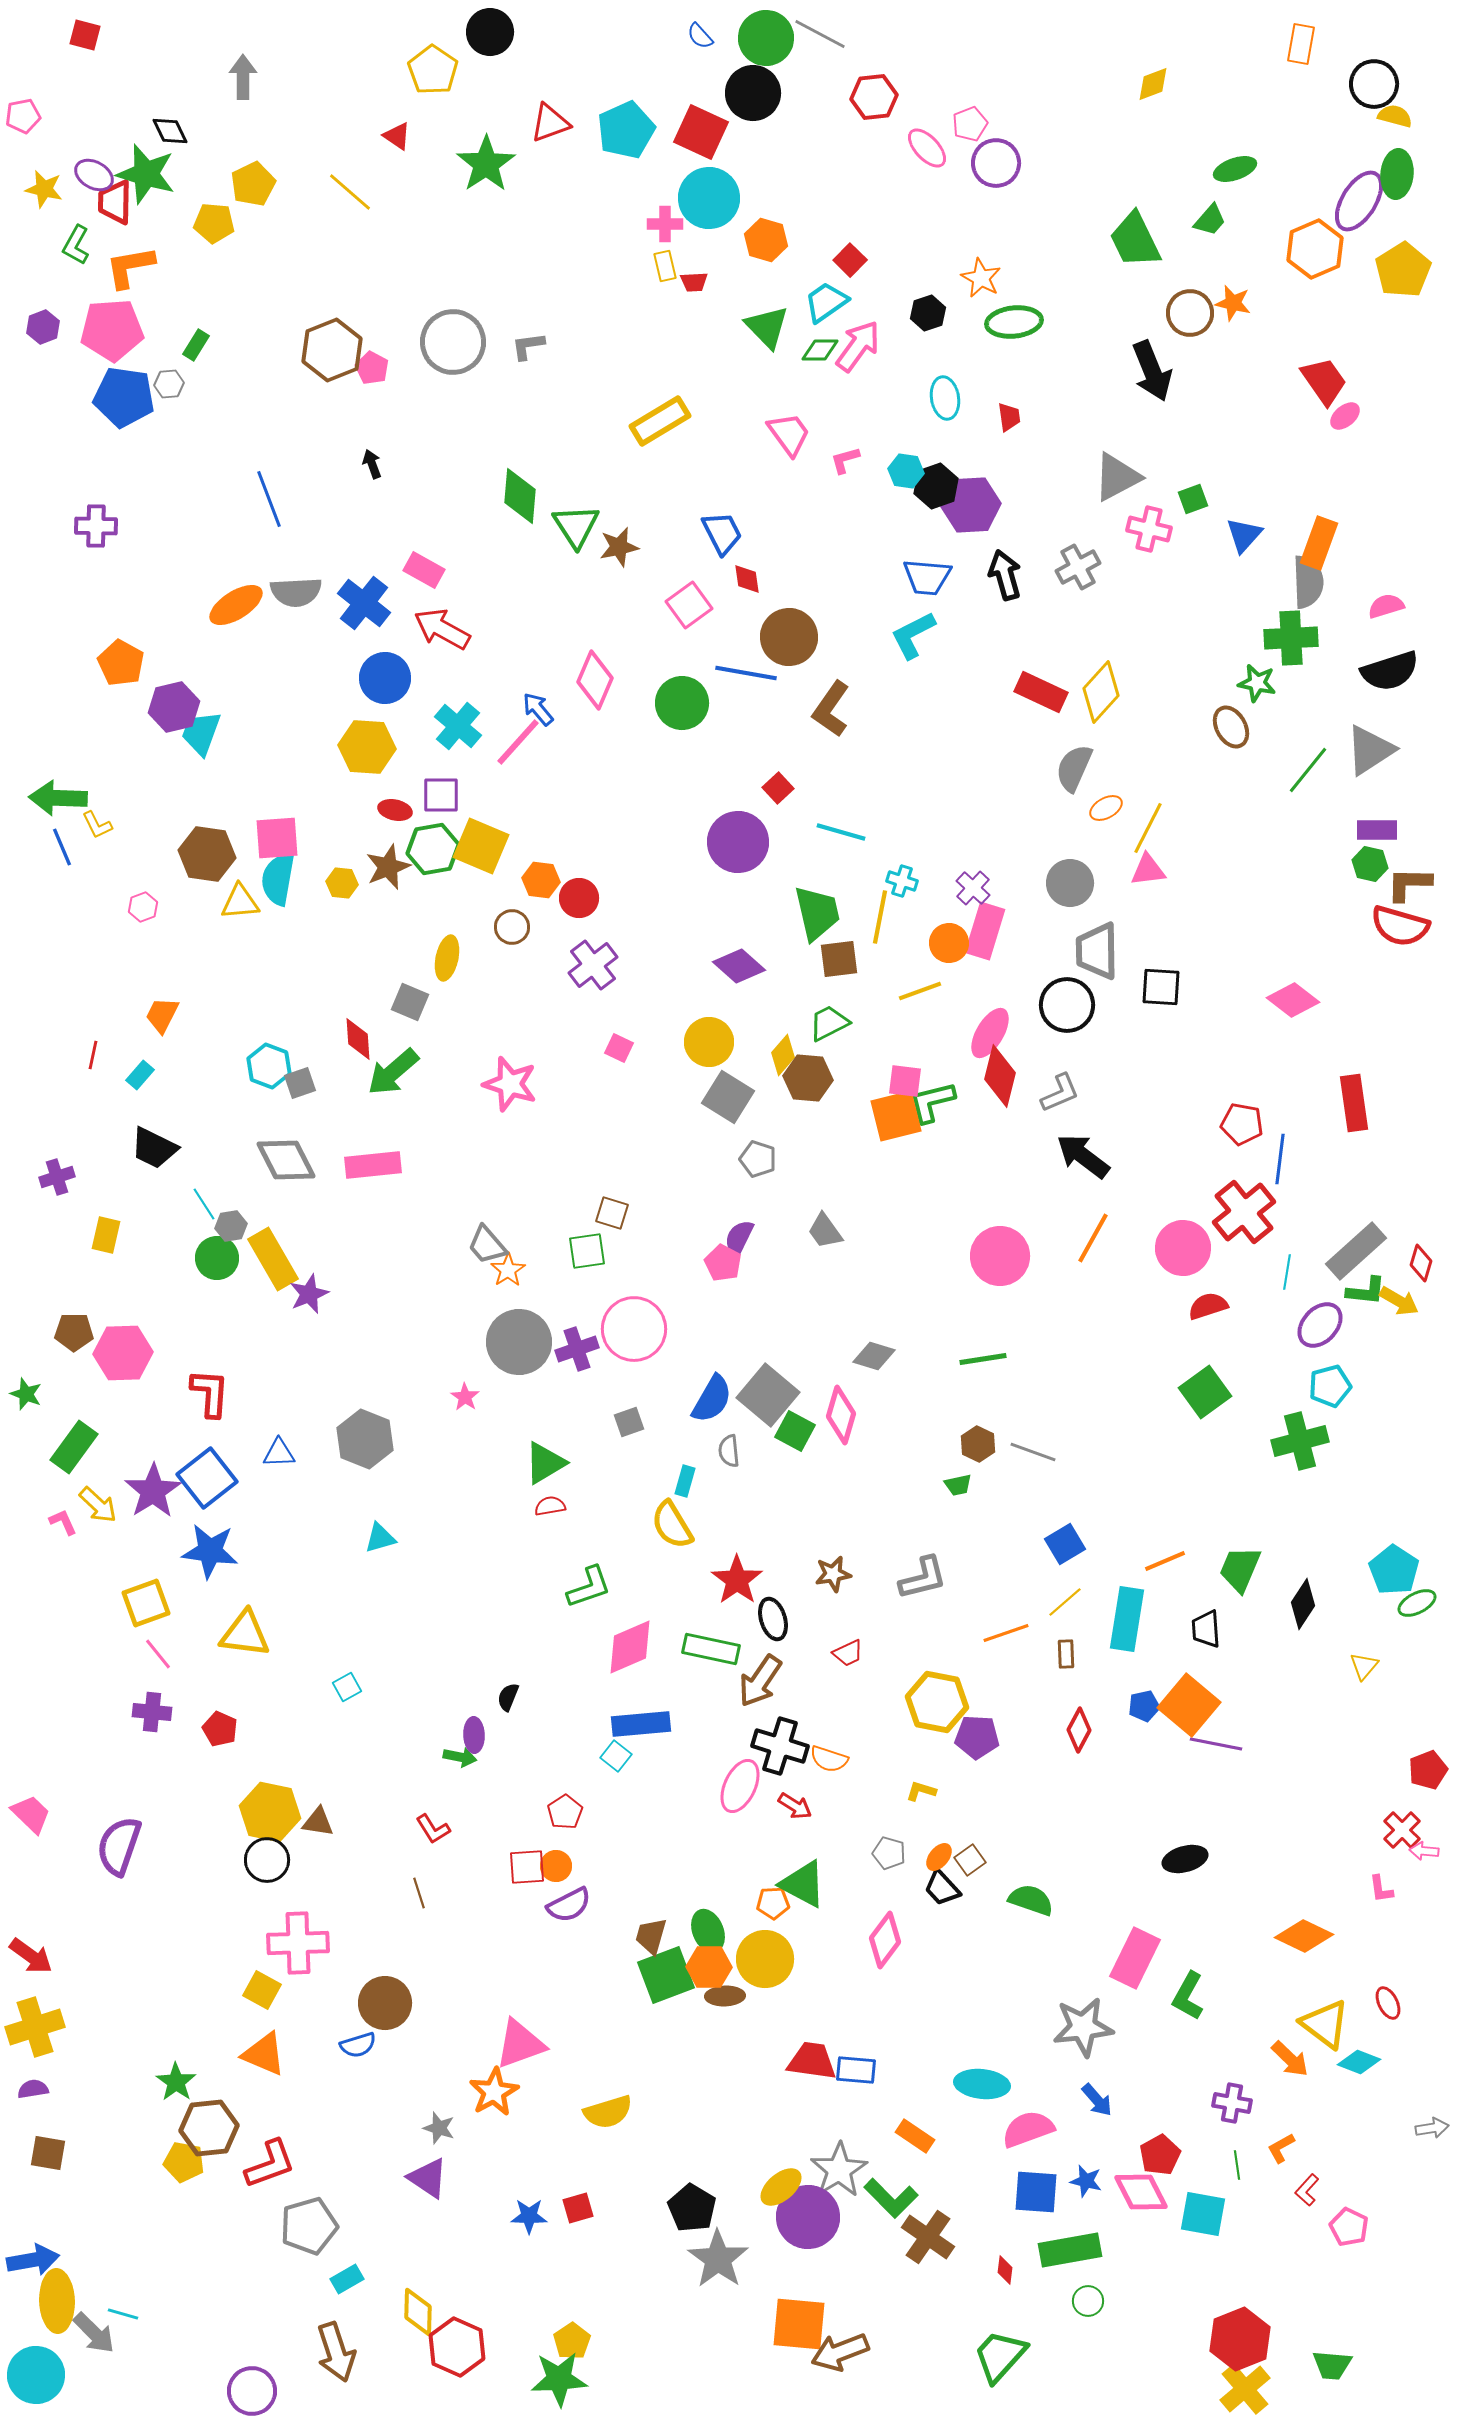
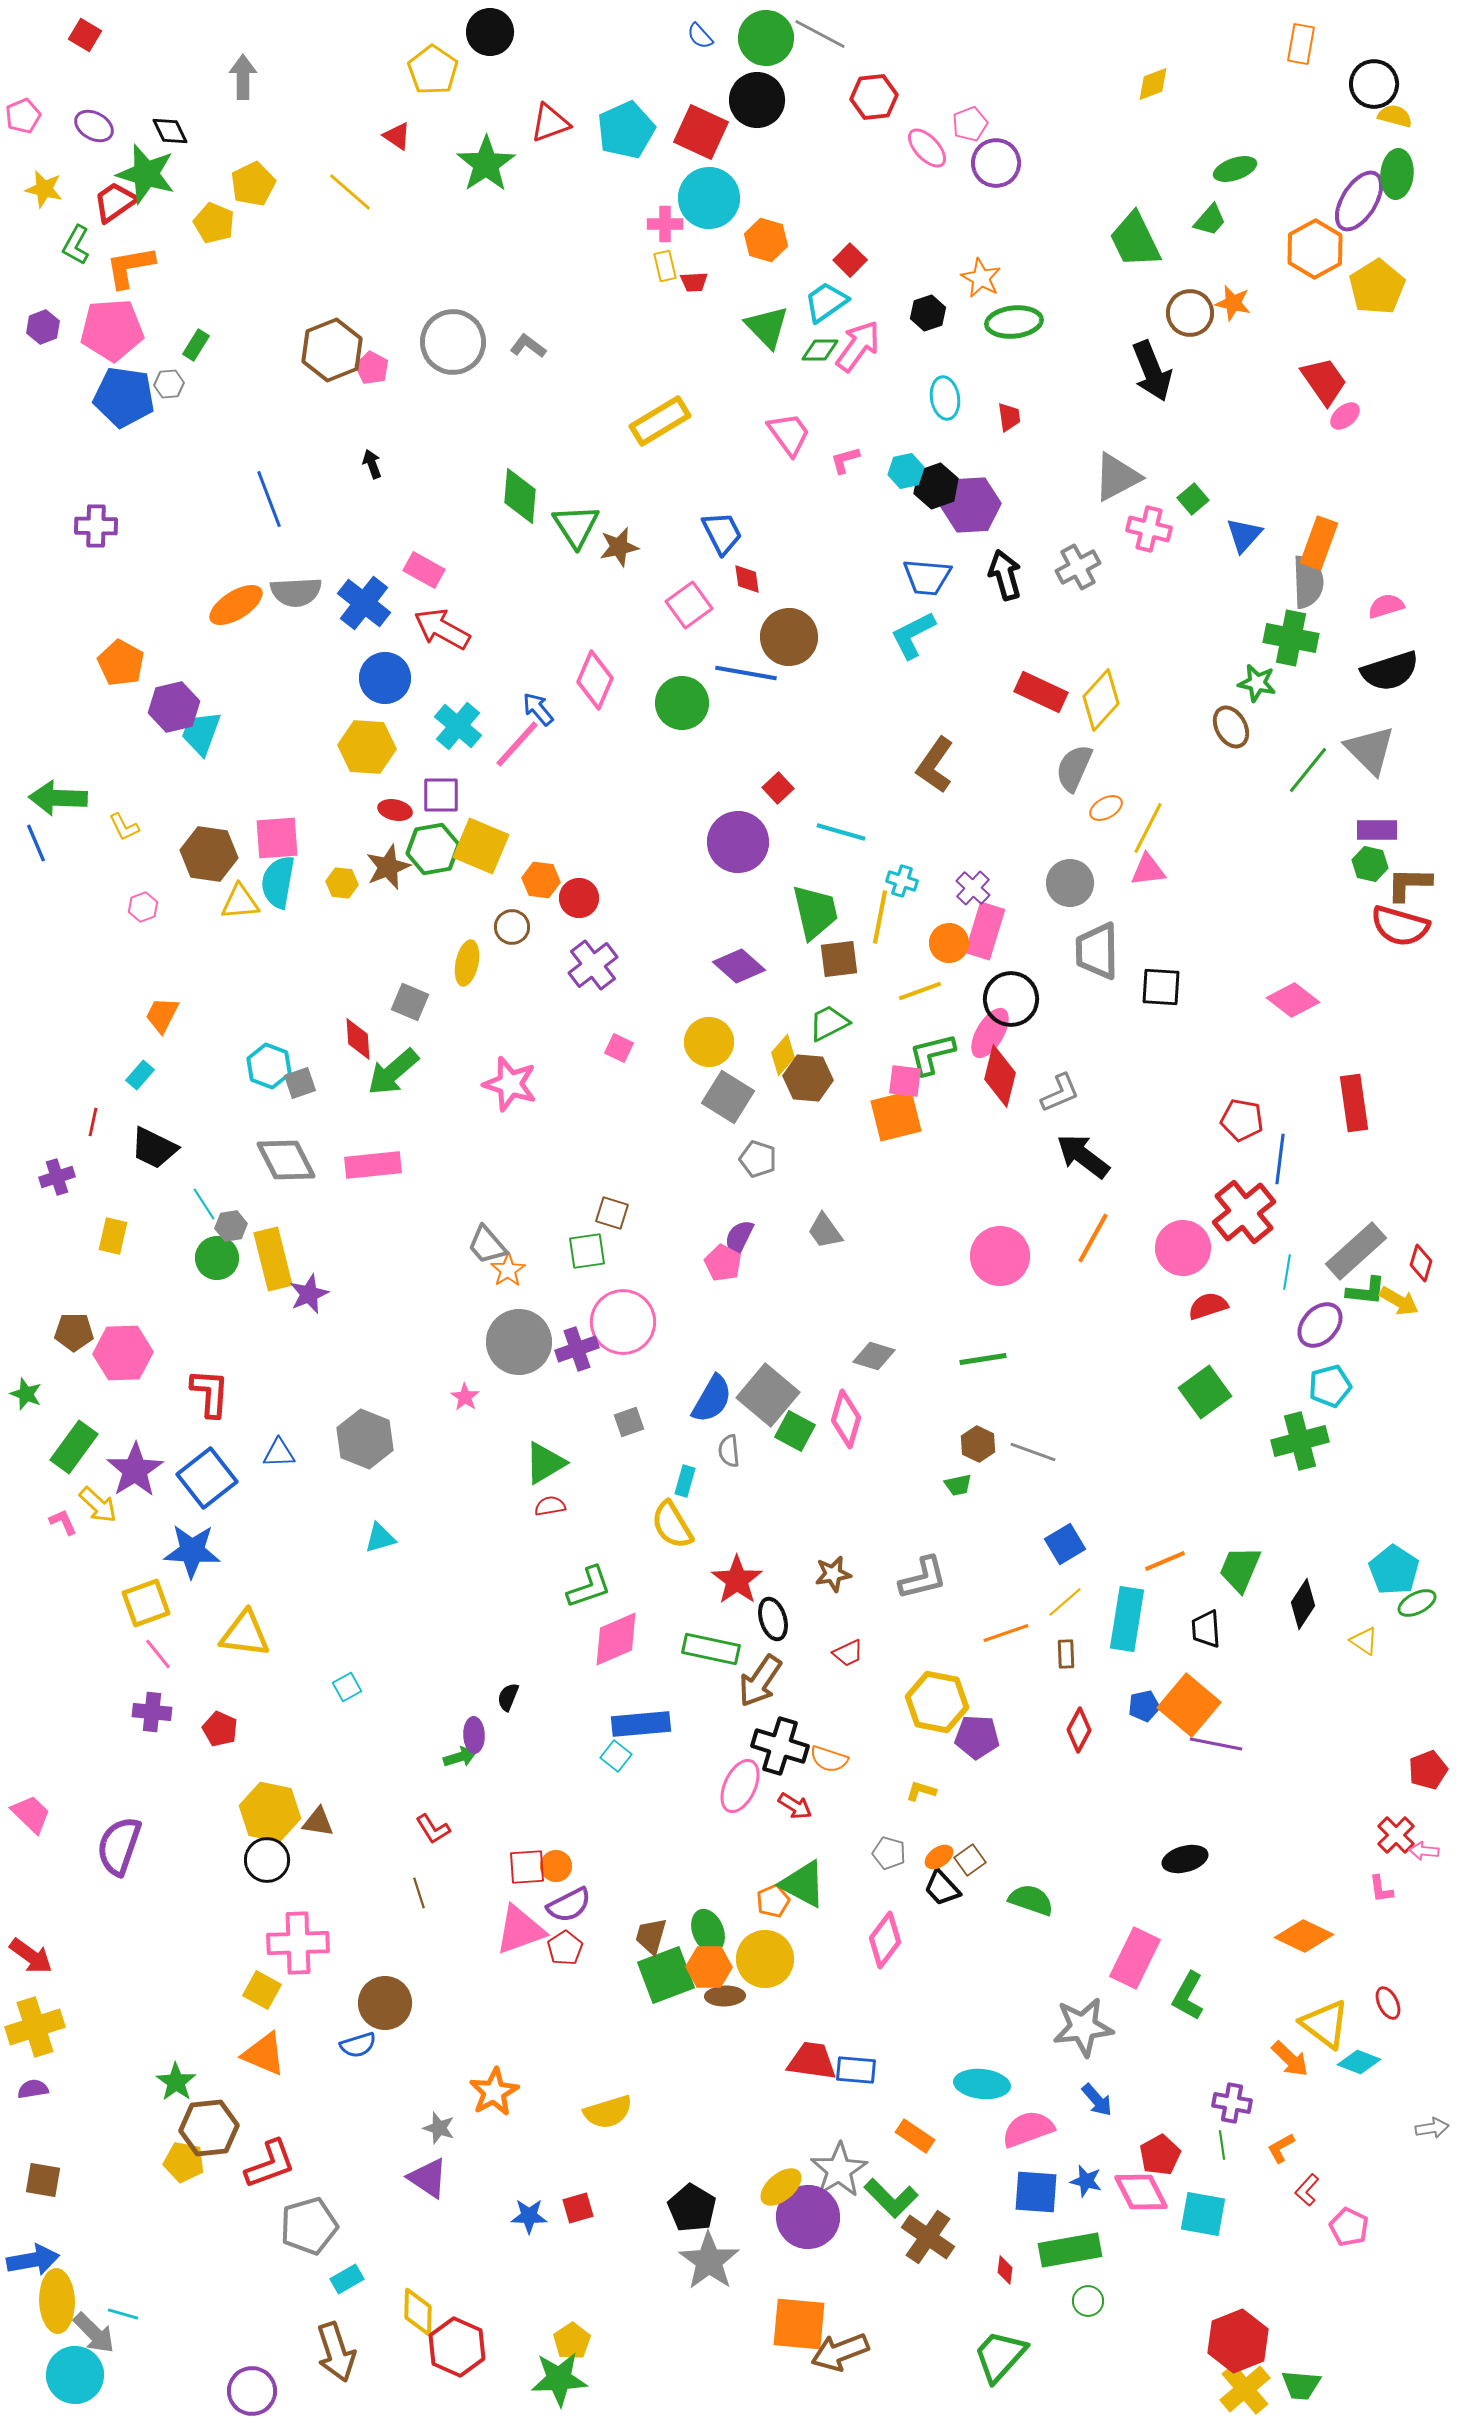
red square at (85, 35): rotated 16 degrees clockwise
black circle at (753, 93): moved 4 px right, 7 px down
pink pentagon at (23, 116): rotated 12 degrees counterclockwise
purple ellipse at (94, 175): moved 49 px up
red trapezoid at (115, 202): rotated 54 degrees clockwise
yellow pentagon at (214, 223): rotated 18 degrees clockwise
orange hexagon at (1315, 249): rotated 6 degrees counterclockwise
yellow pentagon at (1403, 270): moved 26 px left, 17 px down
gray L-shape at (528, 346): rotated 45 degrees clockwise
cyan hexagon at (906, 471): rotated 20 degrees counterclockwise
green square at (1193, 499): rotated 20 degrees counterclockwise
green cross at (1291, 638): rotated 14 degrees clockwise
yellow diamond at (1101, 692): moved 8 px down
brown L-shape at (831, 709): moved 104 px right, 56 px down
pink line at (518, 742): moved 1 px left, 2 px down
gray triangle at (1370, 750): rotated 42 degrees counterclockwise
yellow L-shape at (97, 825): moved 27 px right, 2 px down
blue line at (62, 847): moved 26 px left, 4 px up
brown hexagon at (207, 854): moved 2 px right
cyan semicircle at (278, 879): moved 3 px down
green trapezoid at (817, 913): moved 2 px left, 1 px up
yellow ellipse at (447, 958): moved 20 px right, 5 px down
black circle at (1067, 1005): moved 56 px left, 6 px up
red line at (93, 1055): moved 67 px down
green L-shape at (932, 1102): moved 48 px up
red pentagon at (1242, 1124): moved 4 px up
yellow rectangle at (106, 1235): moved 7 px right, 1 px down
yellow rectangle at (273, 1259): rotated 16 degrees clockwise
pink circle at (634, 1329): moved 11 px left, 7 px up
pink diamond at (841, 1415): moved 5 px right, 4 px down
purple star at (153, 1491): moved 18 px left, 21 px up
blue star at (210, 1551): moved 18 px left; rotated 4 degrees counterclockwise
pink diamond at (630, 1647): moved 14 px left, 8 px up
yellow triangle at (1364, 1666): moved 25 px up; rotated 36 degrees counterclockwise
green arrow at (460, 1757): rotated 28 degrees counterclockwise
red pentagon at (565, 1812): moved 136 px down
red cross at (1402, 1830): moved 6 px left, 5 px down
orange ellipse at (939, 1857): rotated 16 degrees clockwise
orange pentagon at (773, 1903): moved 2 px up; rotated 20 degrees counterclockwise
pink triangle at (520, 2044): moved 114 px up
brown square at (48, 2153): moved 5 px left, 27 px down
green line at (1237, 2165): moved 15 px left, 20 px up
gray star at (718, 2259): moved 9 px left, 2 px down
red hexagon at (1240, 2339): moved 2 px left, 2 px down
green trapezoid at (1332, 2365): moved 31 px left, 20 px down
cyan circle at (36, 2375): moved 39 px right
